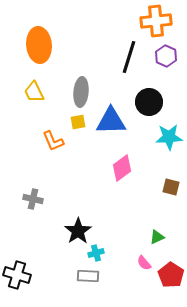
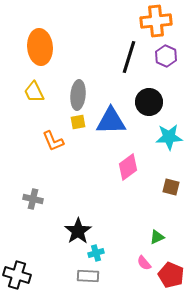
orange ellipse: moved 1 px right, 2 px down
gray ellipse: moved 3 px left, 3 px down
pink diamond: moved 6 px right, 1 px up
red pentagon: rotated 10 degrees counterclockwise
